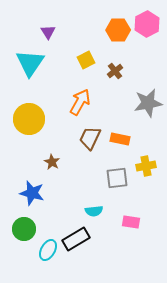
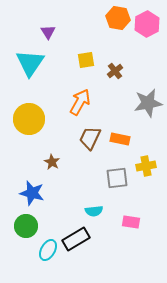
orange hexagon: moved 12 px up; rotated 10 degrees clockwise
yellow square: rotated 18 degrees clockwise
green circle: moved 2 px right, 3 px up
